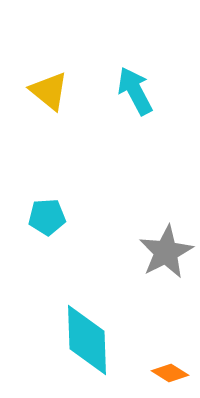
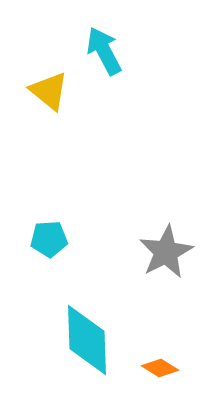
cyan arrow: moved 31 px left, 40 px up
cyan pentagon: moved 2 px right, 22 px down
orange diamond: moved 10 px left, 5 px up
